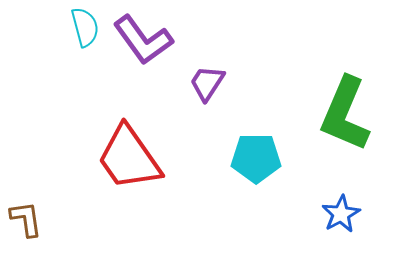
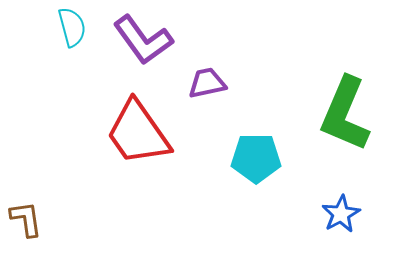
cyan semicircle: moved 13 px left
purple trapezoid: rotated 45 degrees clockwise
red trapezoid: moved 9 px right, 25 px up
